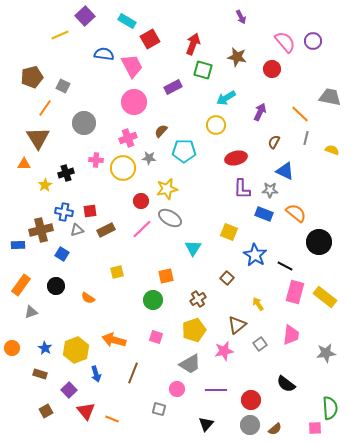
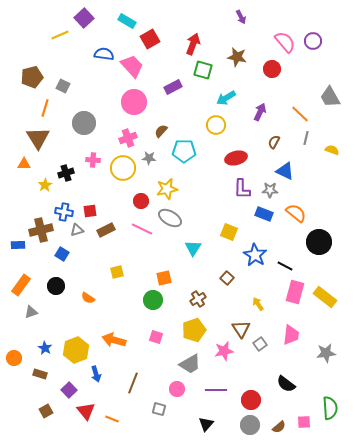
purple square at (85, 16): moved 1 px left, 2 px down
pink trapezoid at (132, 66): rotated 15 degrees counterclockwise
gray trapezoid at (330, 97): rotated 130 degrees counterclockwise
orange line at (45, 108): rotated 18 degrees counterclockwise
pink cross at (96, 160): moved 3 px left
pink line at (142, 229): rotated 70 degrees clockwise
orange square at (166, 276): moved 2 px left, 2 px down
brown triangle at (237, 325): moved 4 px right, 4 px down; rotated 24 degrees counterclockwise
orange circle at (12, 348): moved 2 px right, 10 px down
brown line at (133, 373): moved 10 px down
pink square at (315, 428): moved 11 px left, 6 px up
brown semicircle at (275, 429): moved 4 px right, 2 px up
